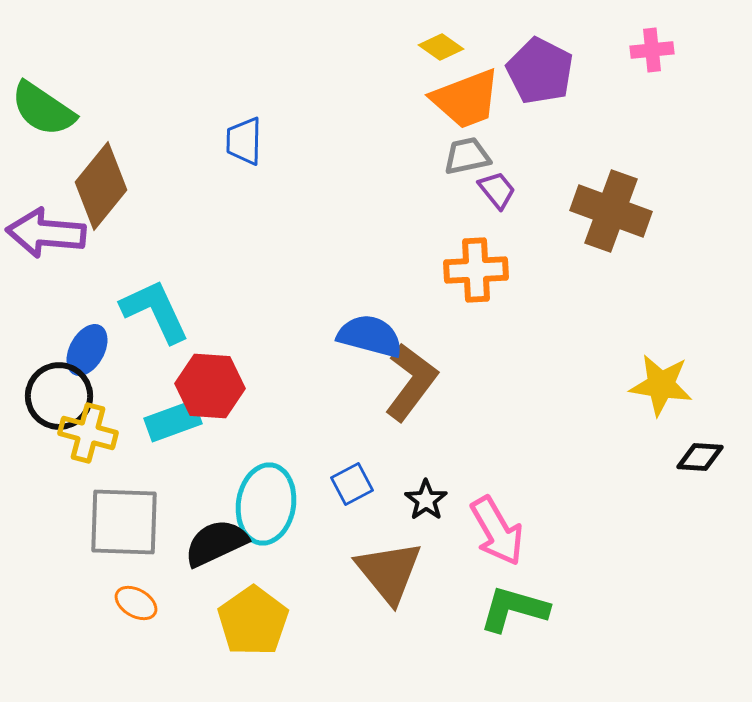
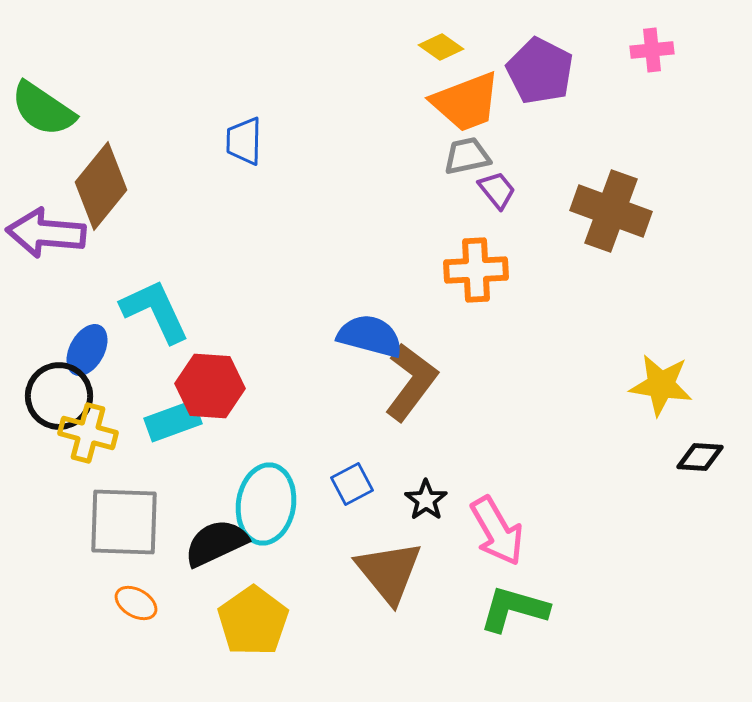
orange trapezoid: moved 3 px down
